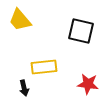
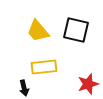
yellow trapezoid: moved 18 px right, 11 px down
black square: moved 5 px left, 1 px up
red star: rotated 25 degrees counterclockwise
